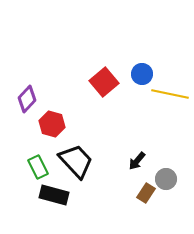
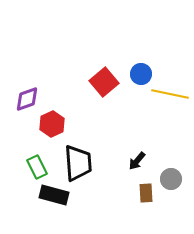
blue circle: moved 1 px left
purple diamond: rotated 28 degrees clockwise
red hexagon: rotated 20 degrees clockwise
black trapezoid: moved 2 px right, 2 px down; rotated 39 degrees clockwise
green rectangle: moved 1 px left
gray circle: moved 5 px right
brown rectangle: rotated 36 degrees counterclockwise
